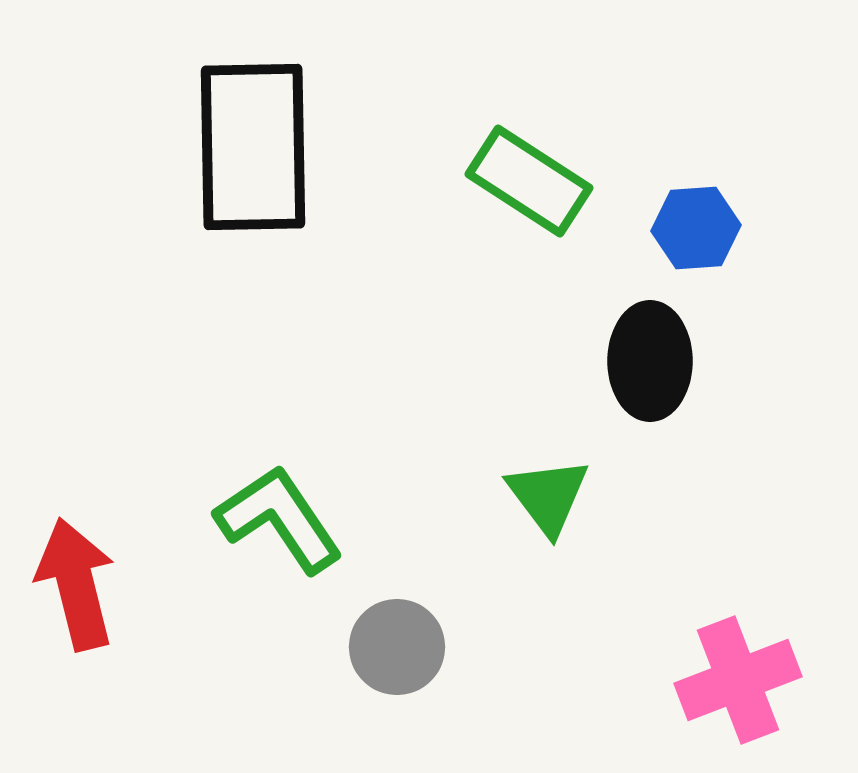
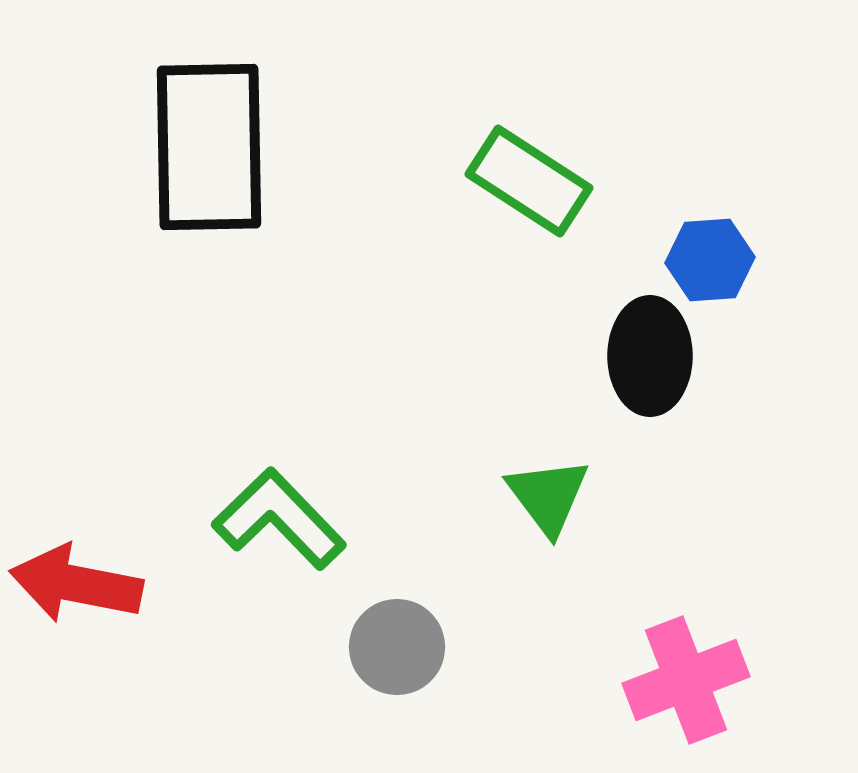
black rectangle: moved 44 px left
blue hexagon: moved 14 px right, 32 px down
black ellipse: moved 5 px up
green L-shape: rotated 10 degrees counterclockwise
red arrow: rotated 65 degrees counterclockwise
pink cross: moved 52 px left
